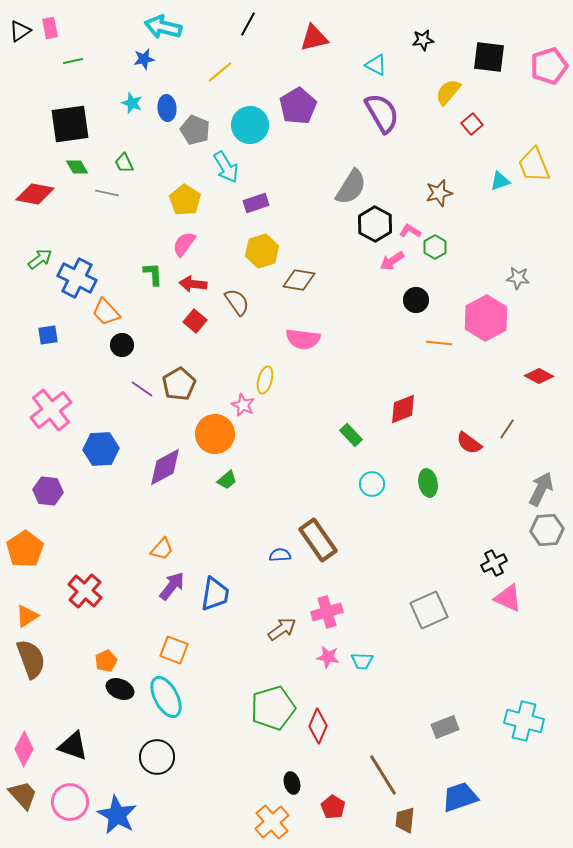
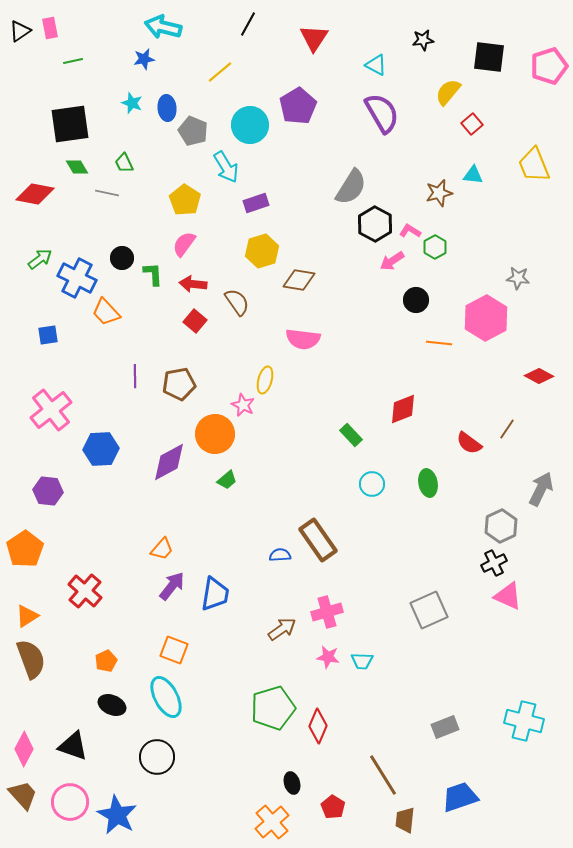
red triangle at (314, 38): rotated 44 degrees counterclockwise
gray pentagon at (195, 130): moved 2 px left, 1 px down
cyan triangle at (500, 181): moved 27 px left, 6 px up; rotated 25 degrees clockwise
black circle at (122, 345): moved 87 px up
brown pentagon at (179, 384): rotated 20 degrees clockwise
purple line at (142, 389): moved 7 px left, 13 px up; rotated 55 degrees clockwise
purple diamond at (165, 467): moved 4 px right, 5 px up
gray hexagon at (547, 530): moved 46 px left, 4 px up; rotated 20 degrees counterclockwise
pink triangle at (508, 598): moved 2 px up
black ellipse at (120, 689): moved 8 px left, 16 px down
